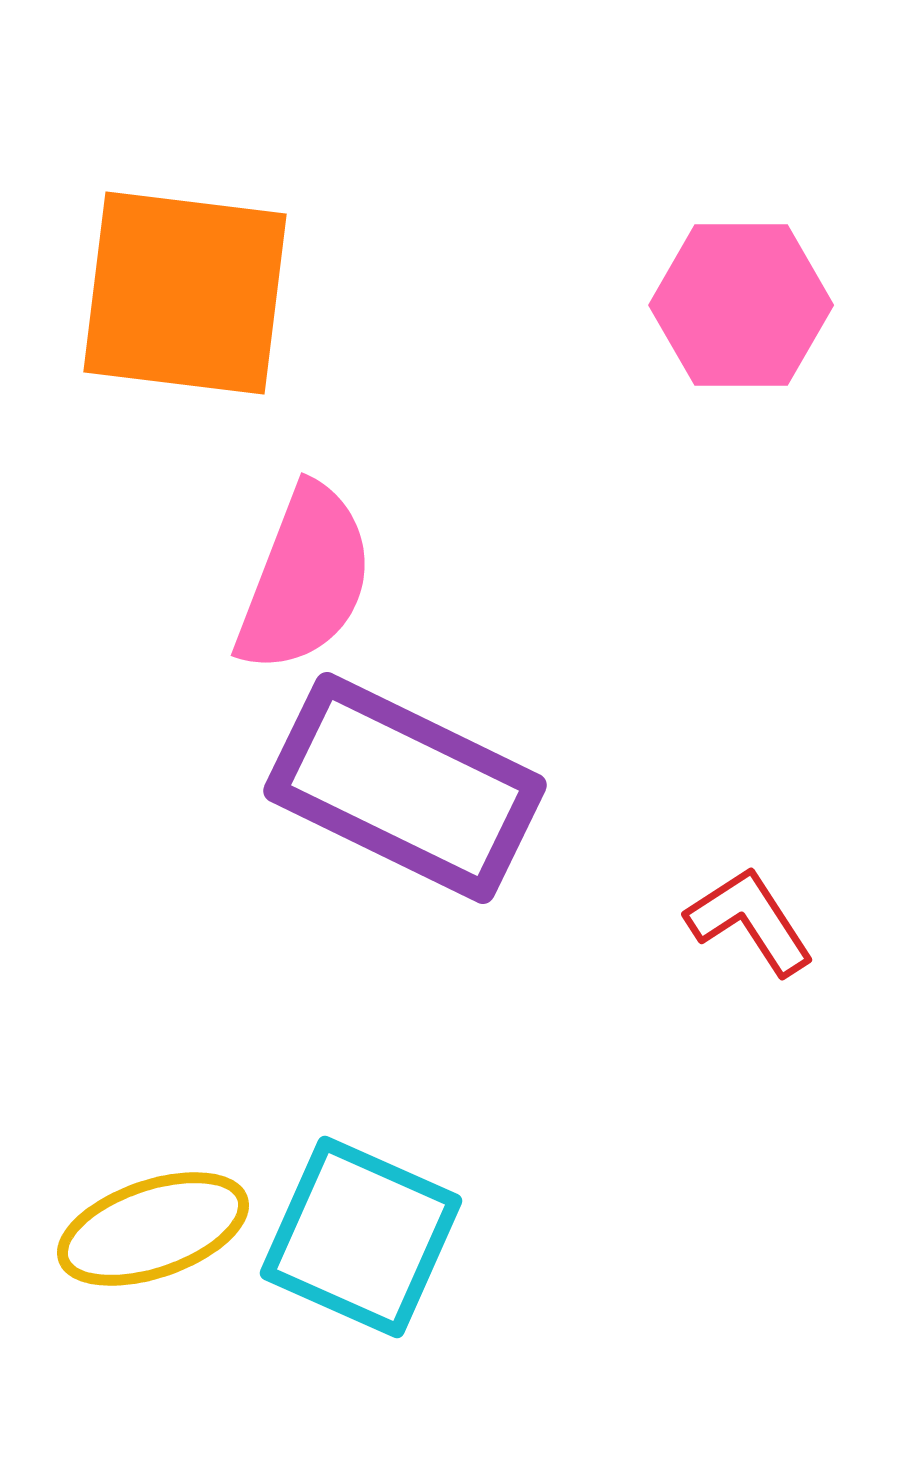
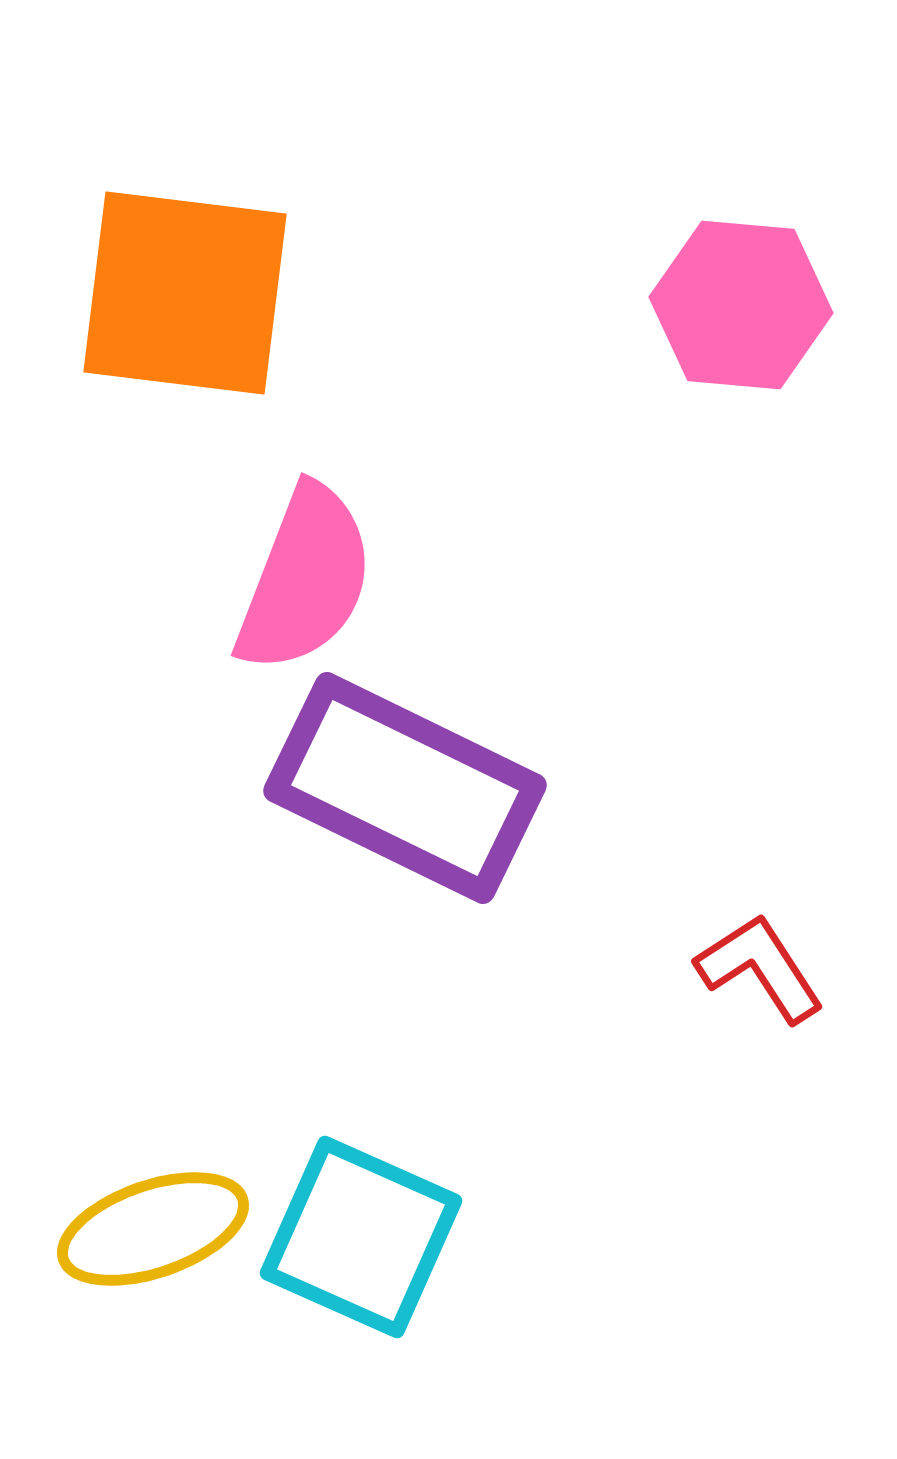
pink hexagon: rotated 5 degrees clockwise
red L-shape: moved 10 px right, 47 px down
